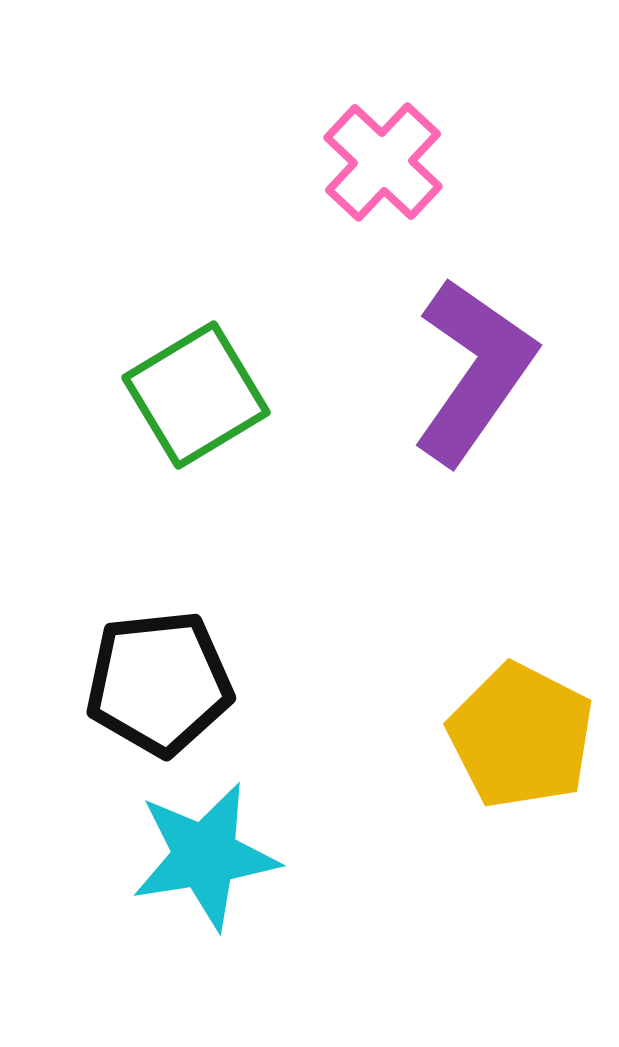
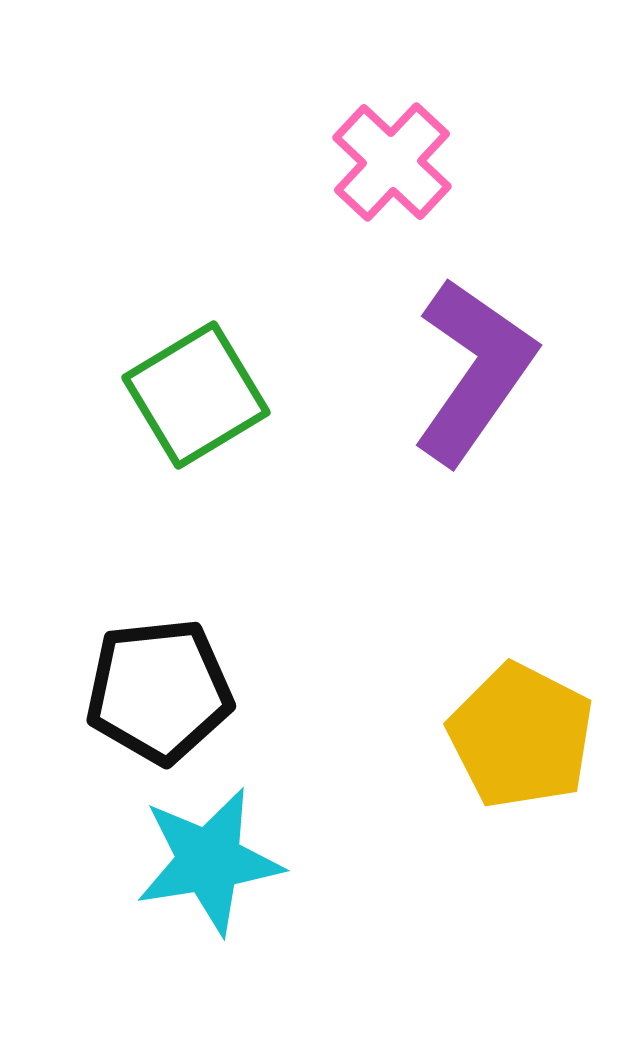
pink cross: moved 9 px right
black pentagon: moved 8 px down
cyan star: moved 4 px right, 5 px down
